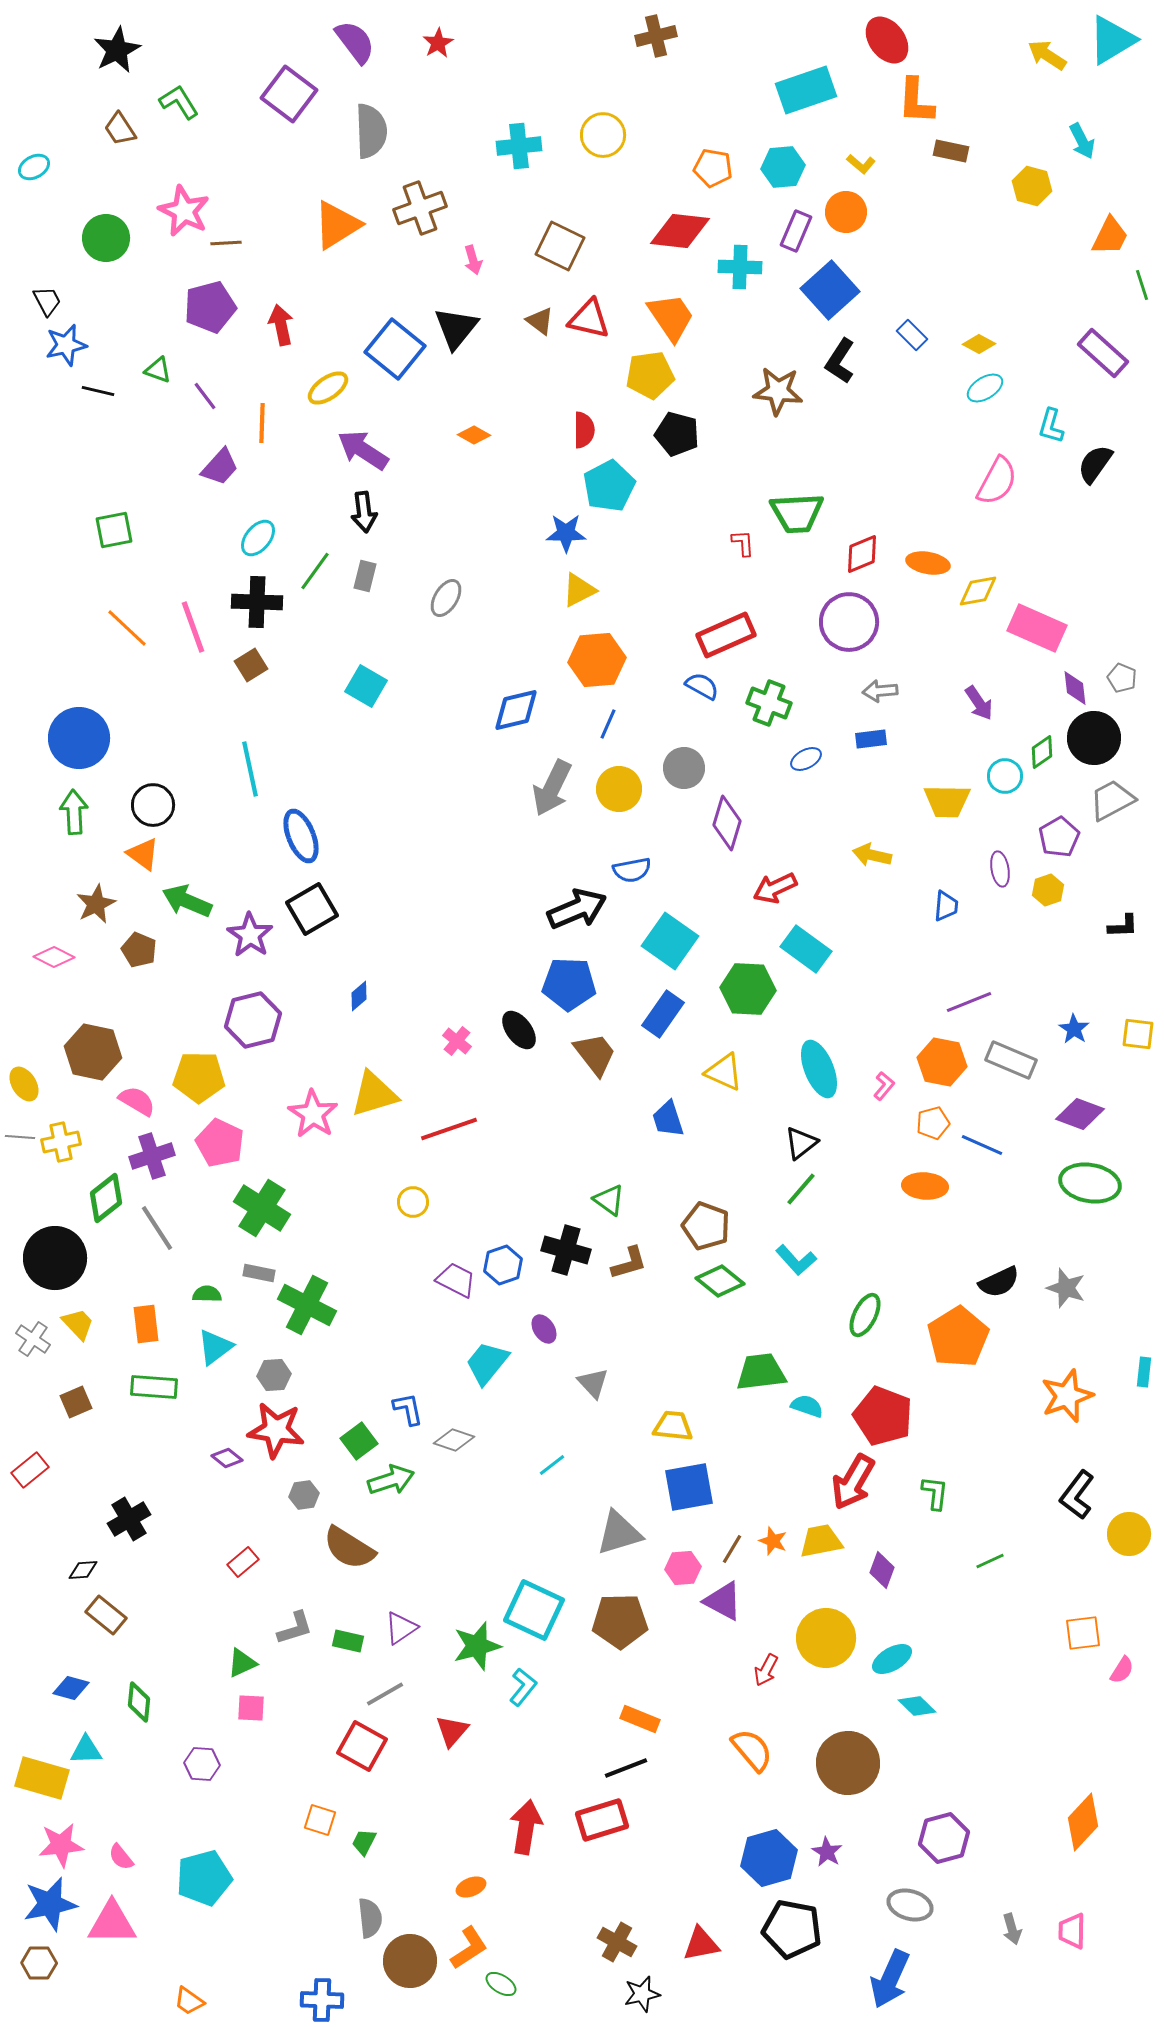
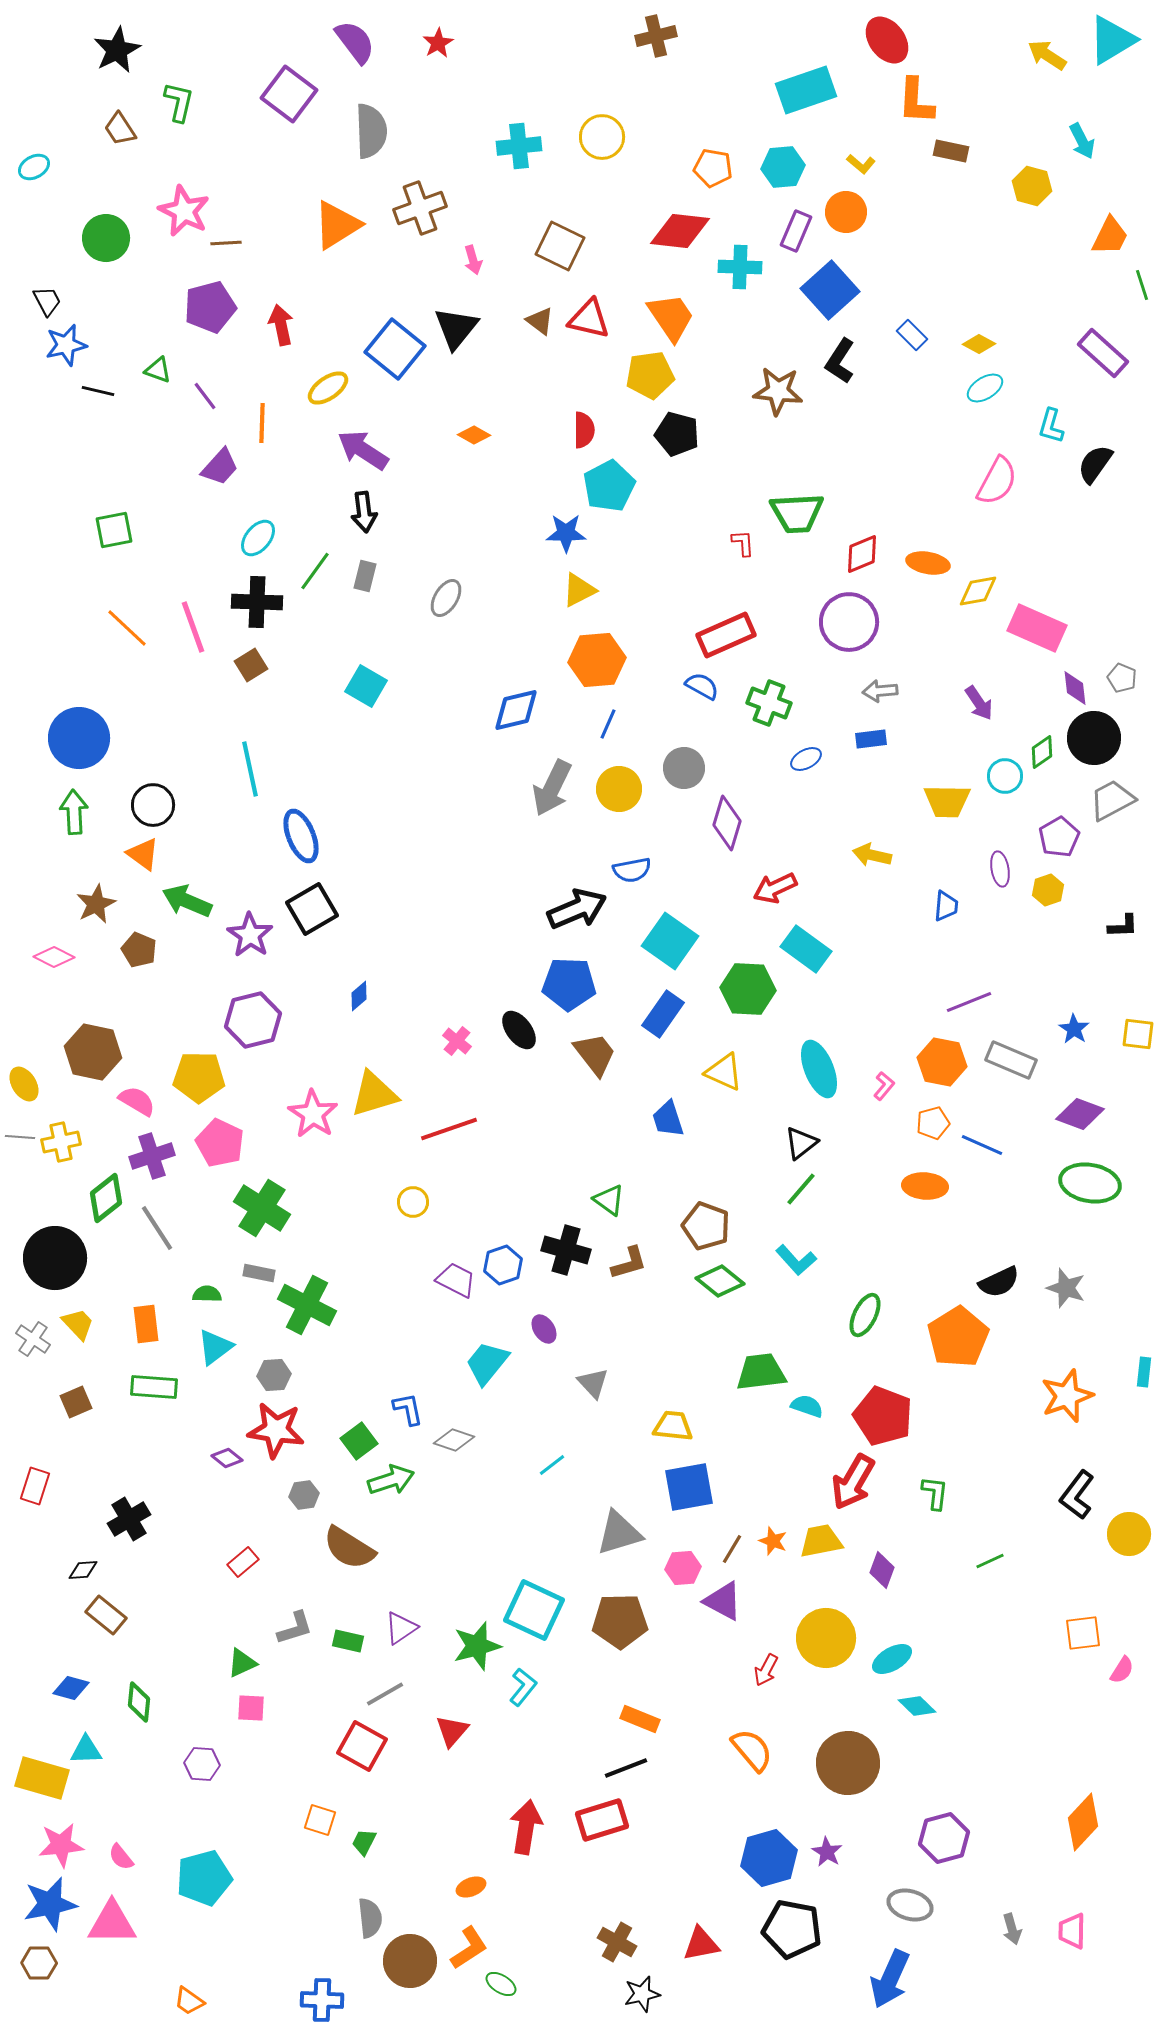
green L-shape at (179, 102): rotated 45 degrees clockwise
yellow circle at (603, 135): moved 1 px left, 2 px down
red rectangle at (30, 1470): moved 5 px right, 16 px down; rotated 33 degrees counterclockwise
